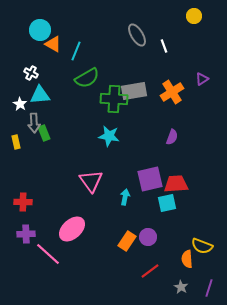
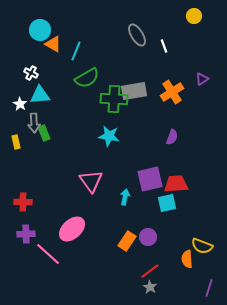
gray star: moved 31 px left
